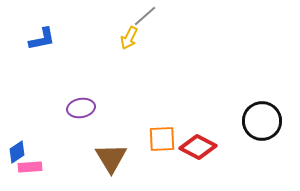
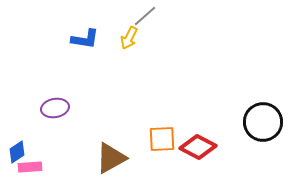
blue L-shape: moved 43 px right; rotated 20 degrees clockwise
purple ellipse: moved 26 px left
black circle: moved 1 px right, 1 px down
brown triangle: rotated 32 degrees clockwise
